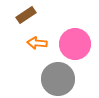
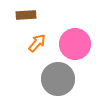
brown rectangle: rotated 30 degrees clockwise
orange arrow: rotated 126 degrees clockwise
